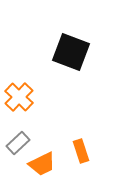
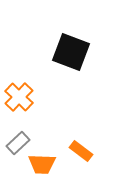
orange rectangle: rotated 35 degrees counterclockwise
orange trapezoid: rotated 28 degrees clockwise
